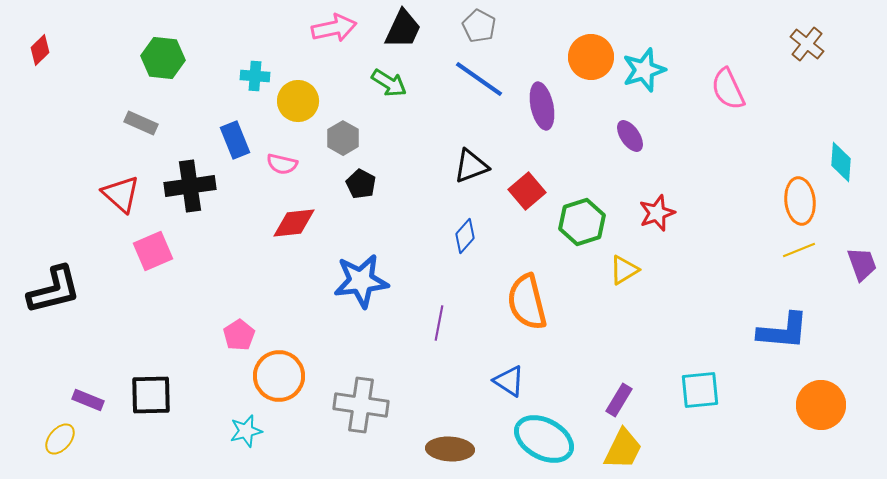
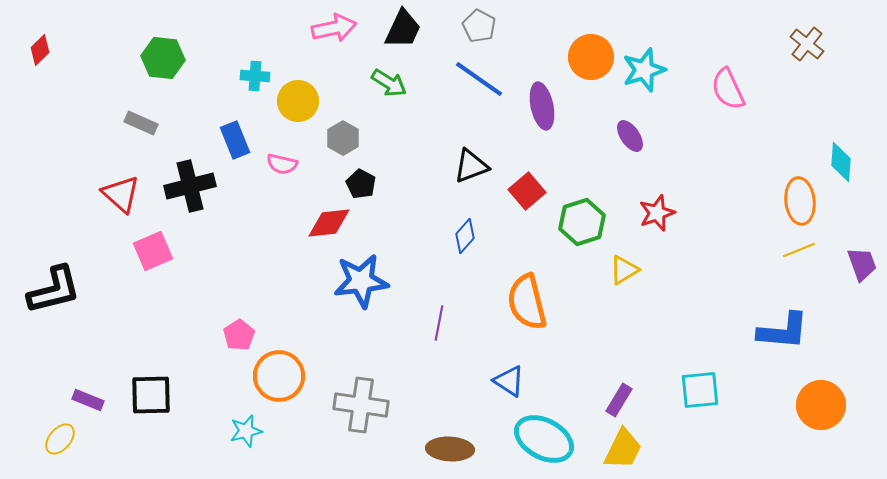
black cross at (190, 186): rotated 6 degrees counterclockwise
red diamond at (294, 223): moved 35 px right
